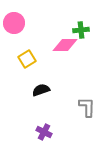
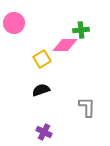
yellow square: moved 15 px right
